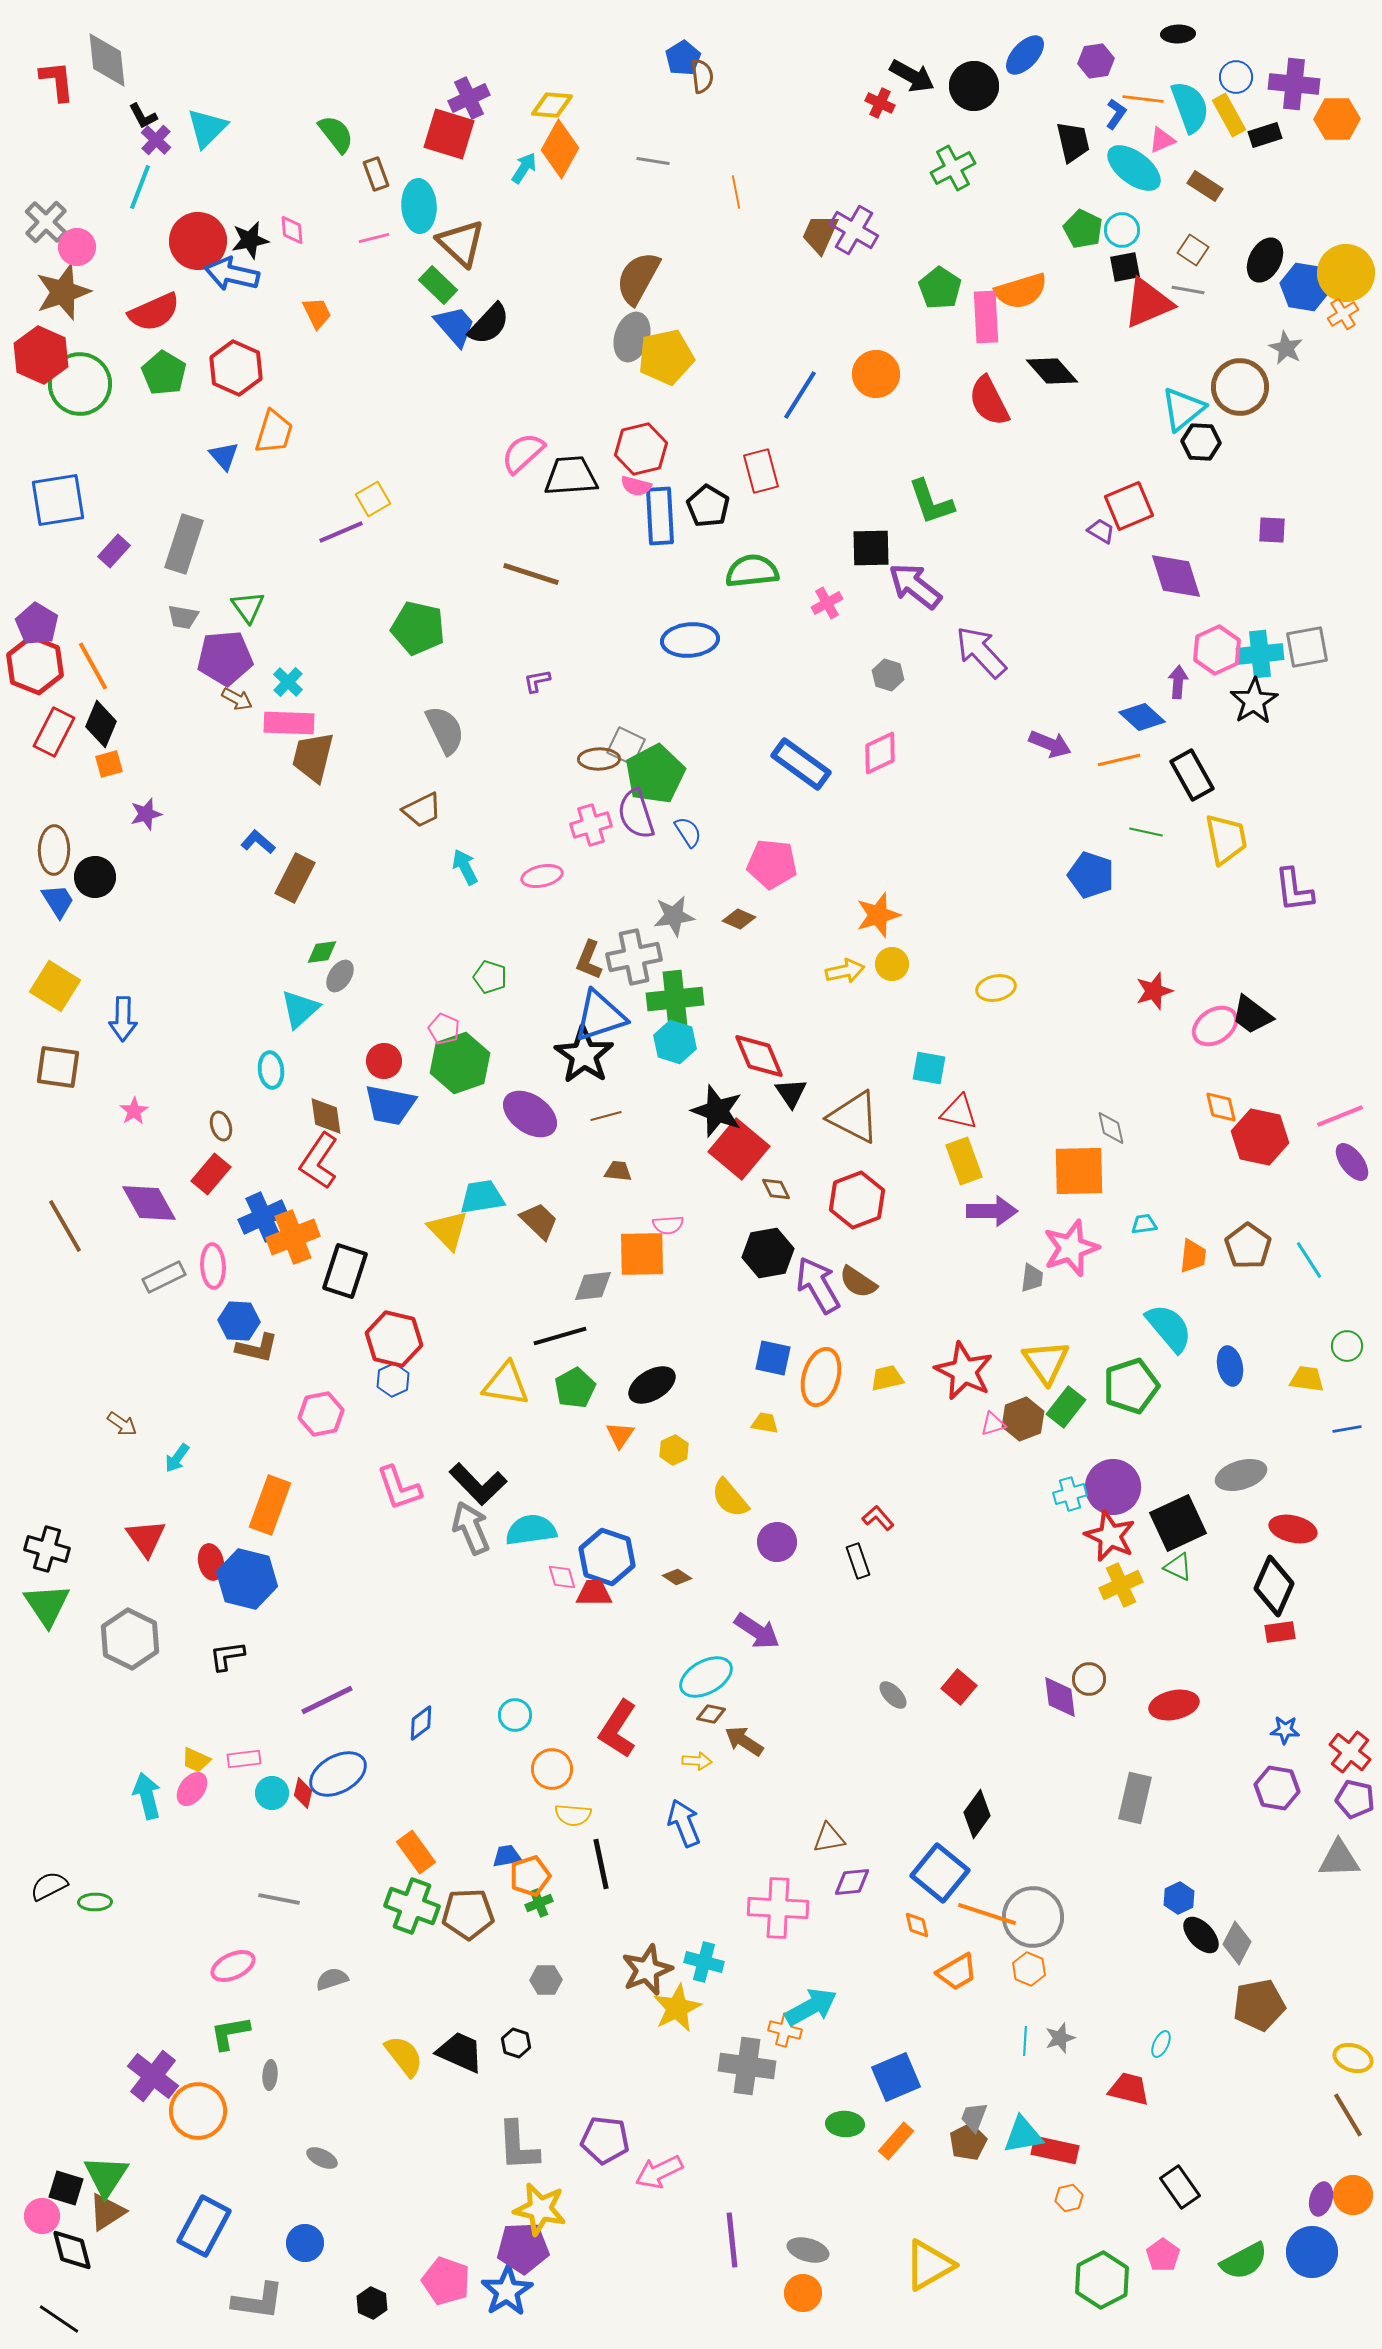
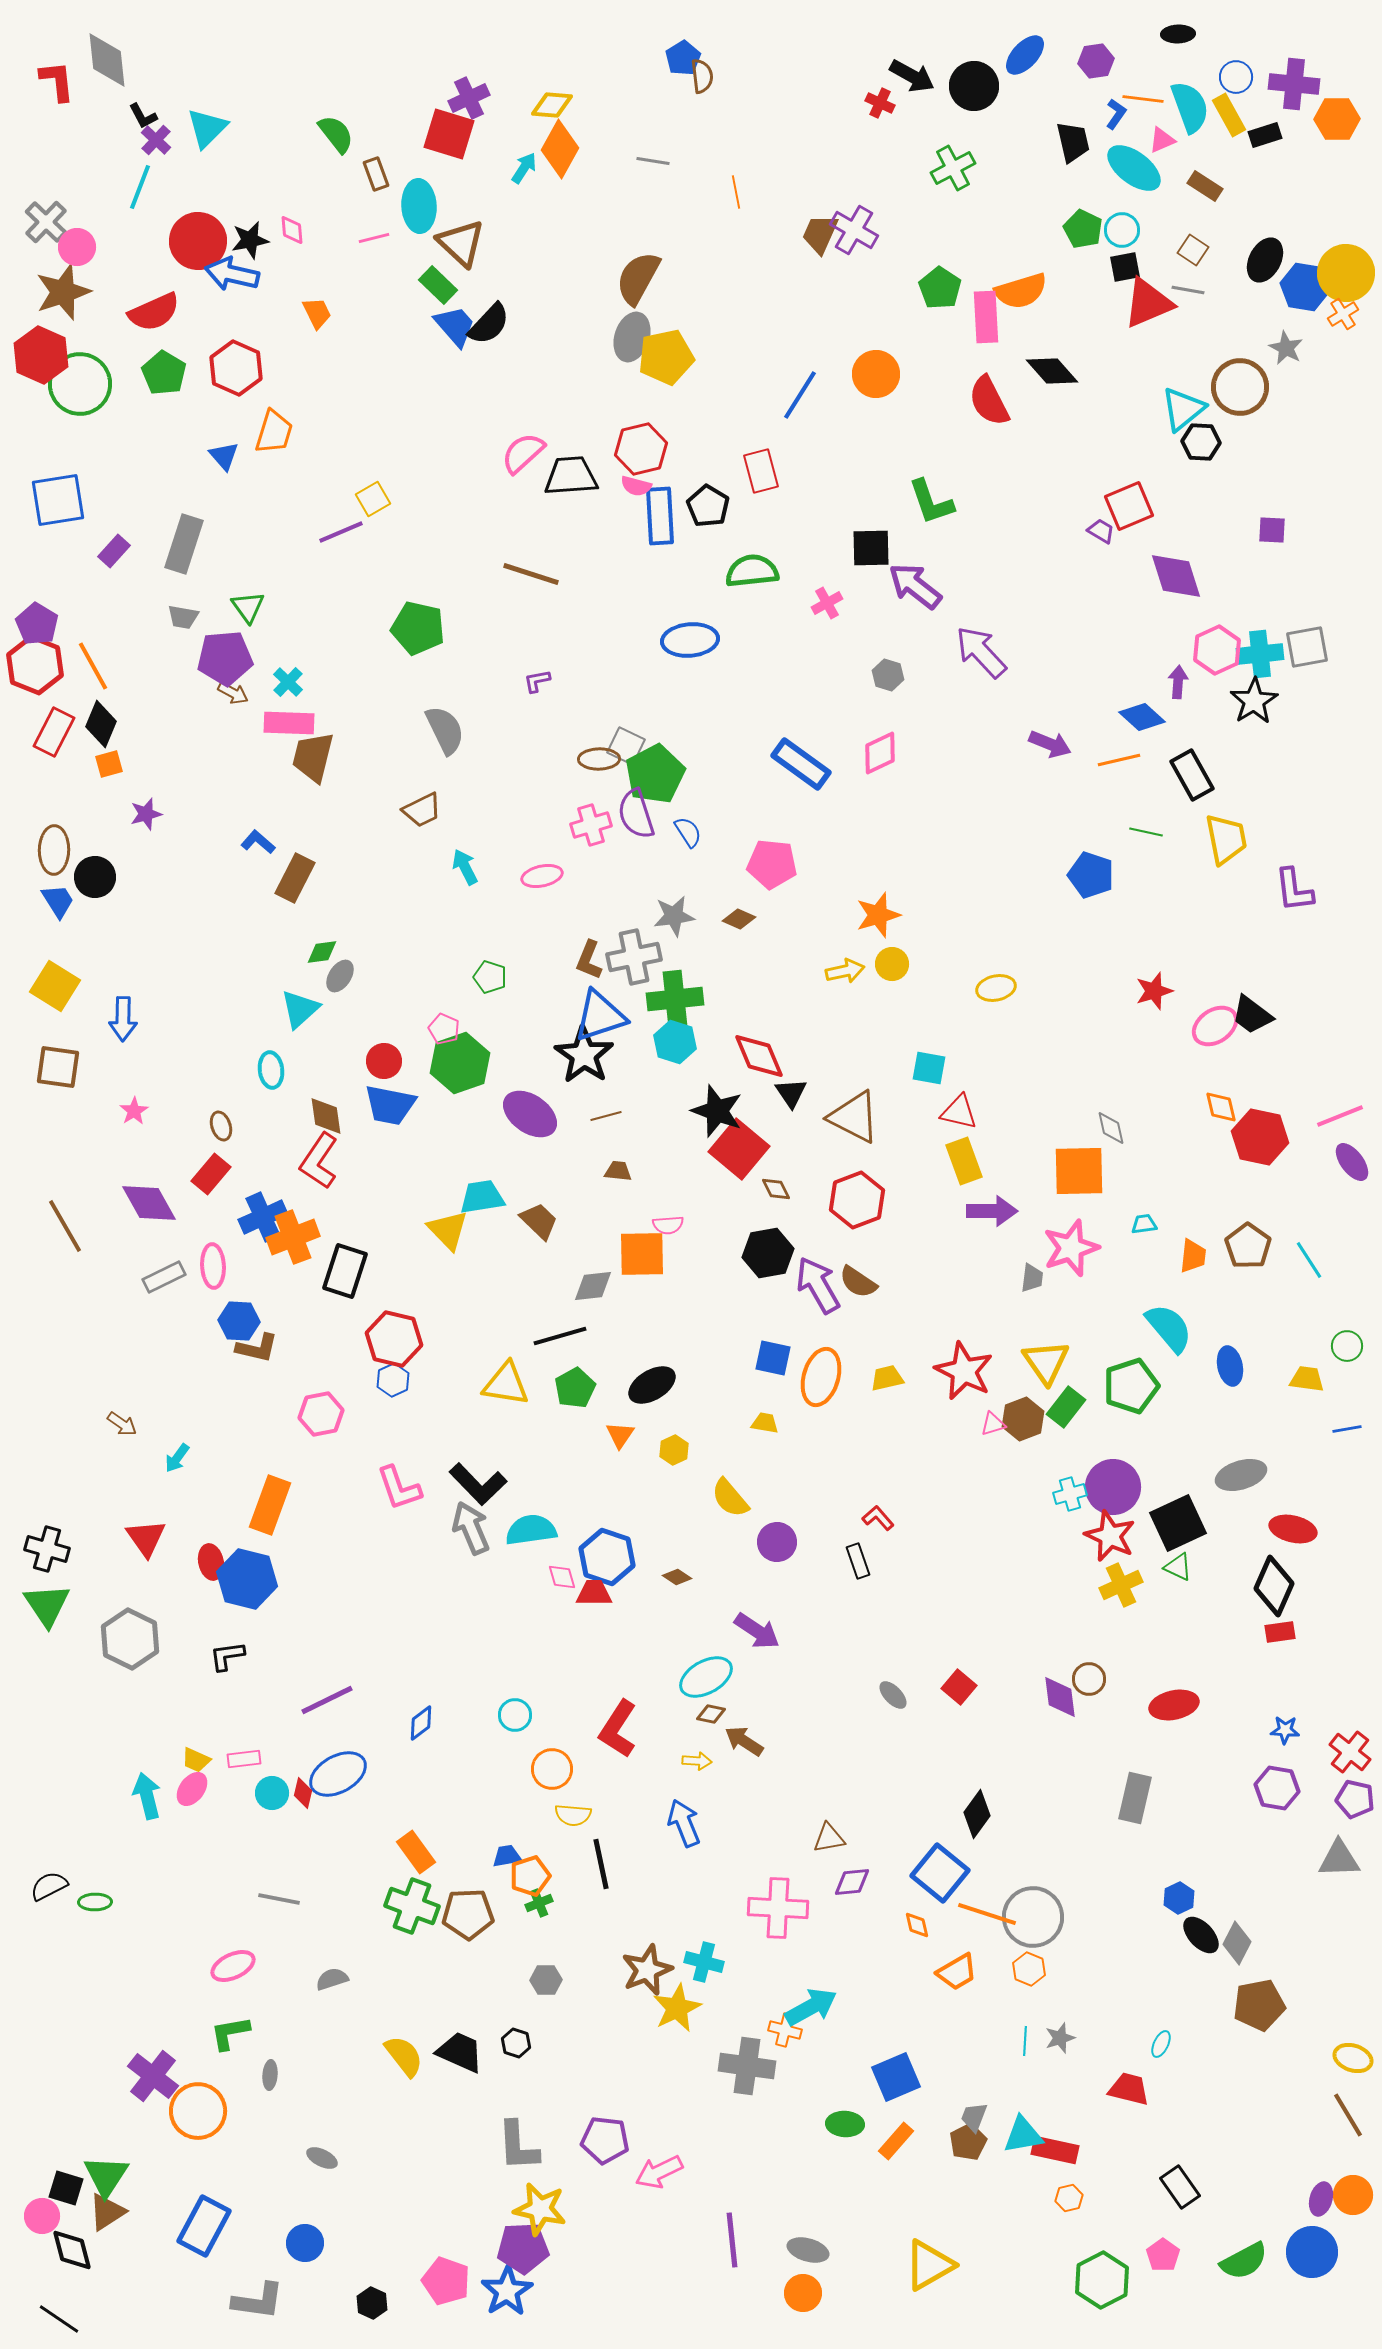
brown arrow at (237, 699): moved 4 px left, 6 px up
